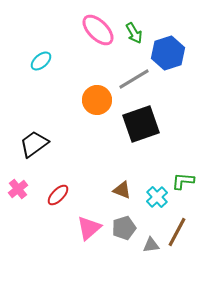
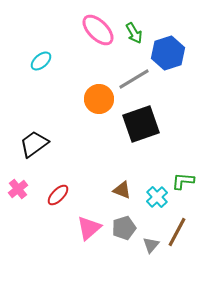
orange circle: moved 2 px right, 1 px up
gray triangle: rotated 42 degrees counterclockwise
